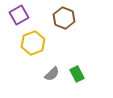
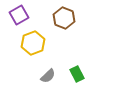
gray semicircle: moved 4 px left, 2 px down
